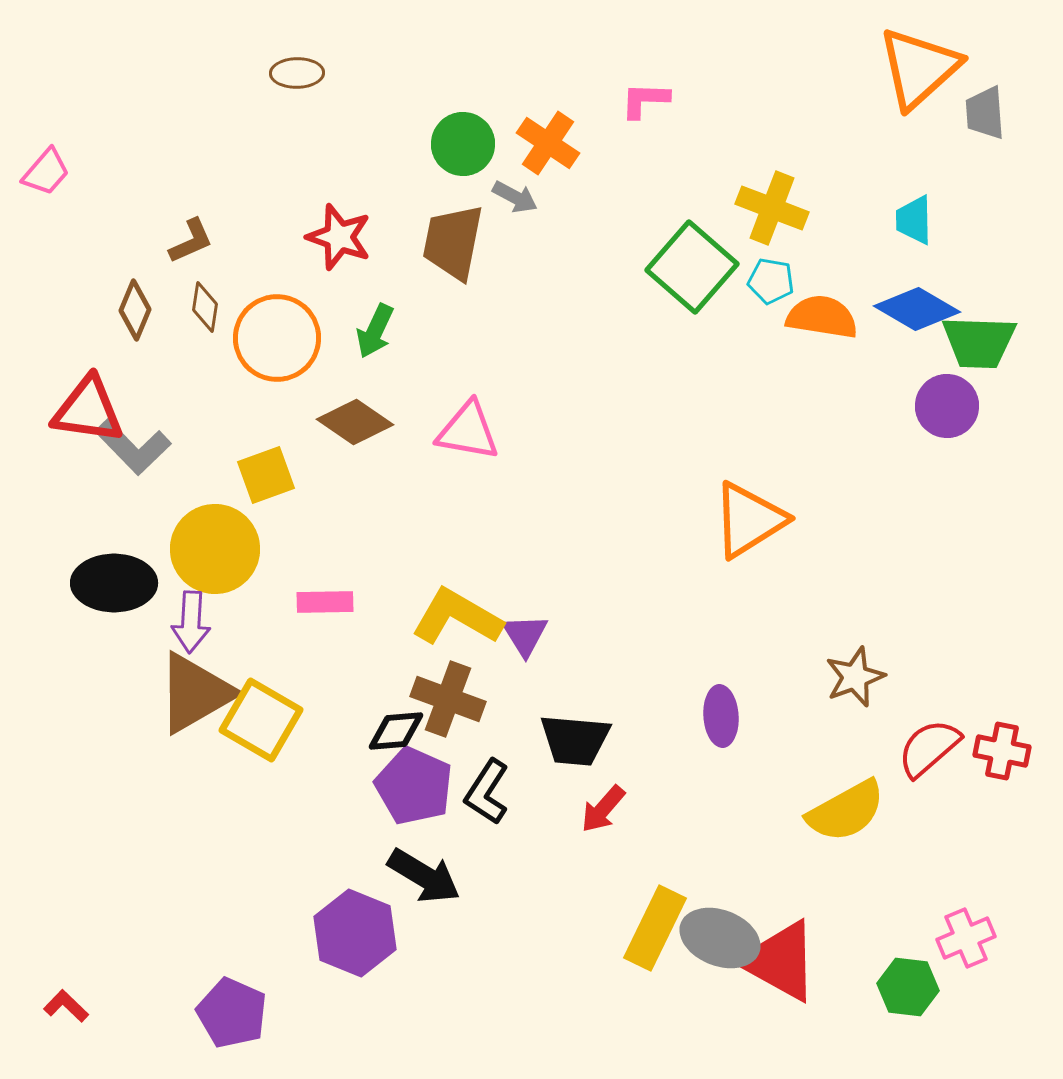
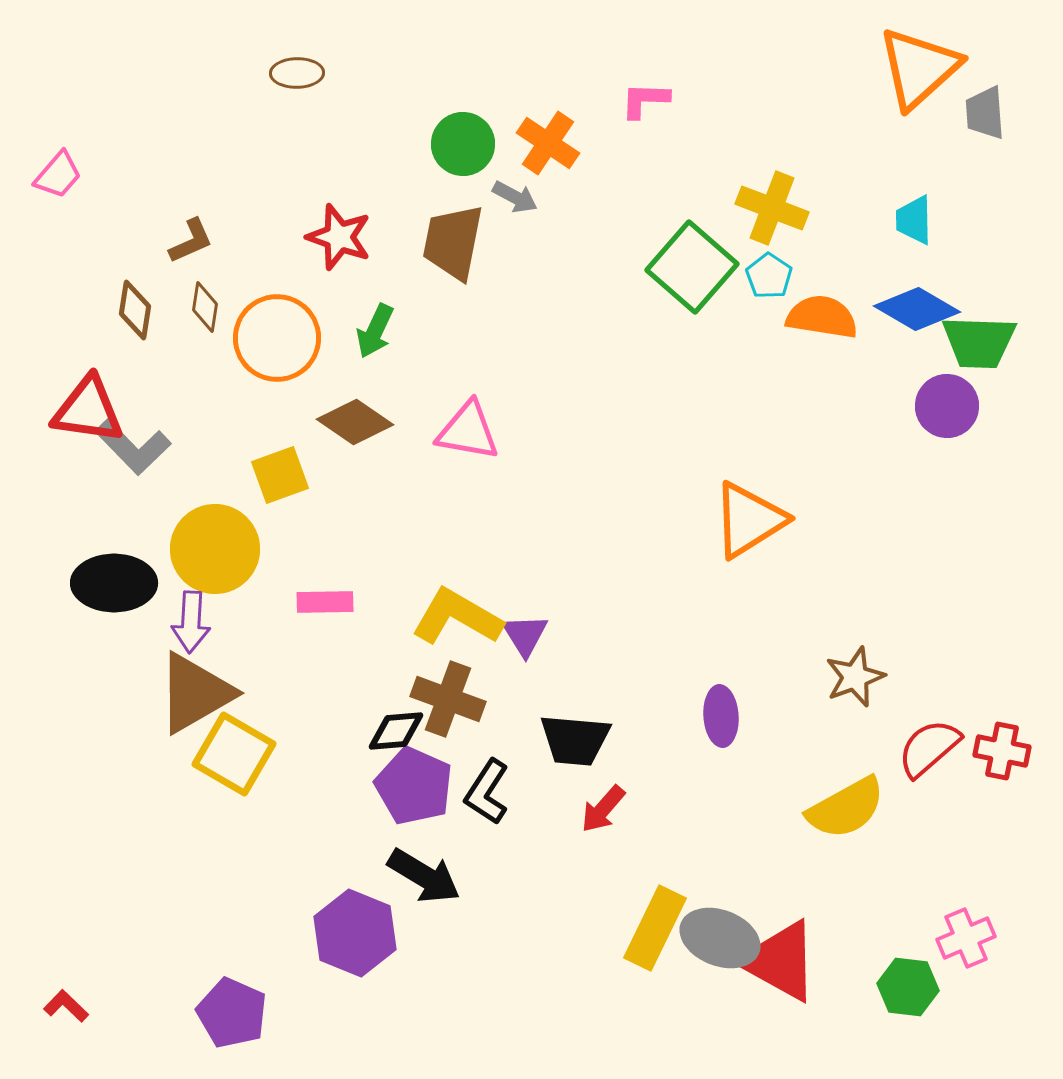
pink trapezoid at (46, 172): moved 12 px right, 3 px down
cyan pentagon at (771, 281): moved 2 px left, 5 px up; rotated 24 degrees clockwise
brown diamond at (135, 310): rotated 14 degrees counterclockwise
yellow square at (266, 475): moved 14 px right
yellow square at (261, 720): moved 27 px left, 34 px down
yellow semicircle at (846, 811): moved 3 px up
